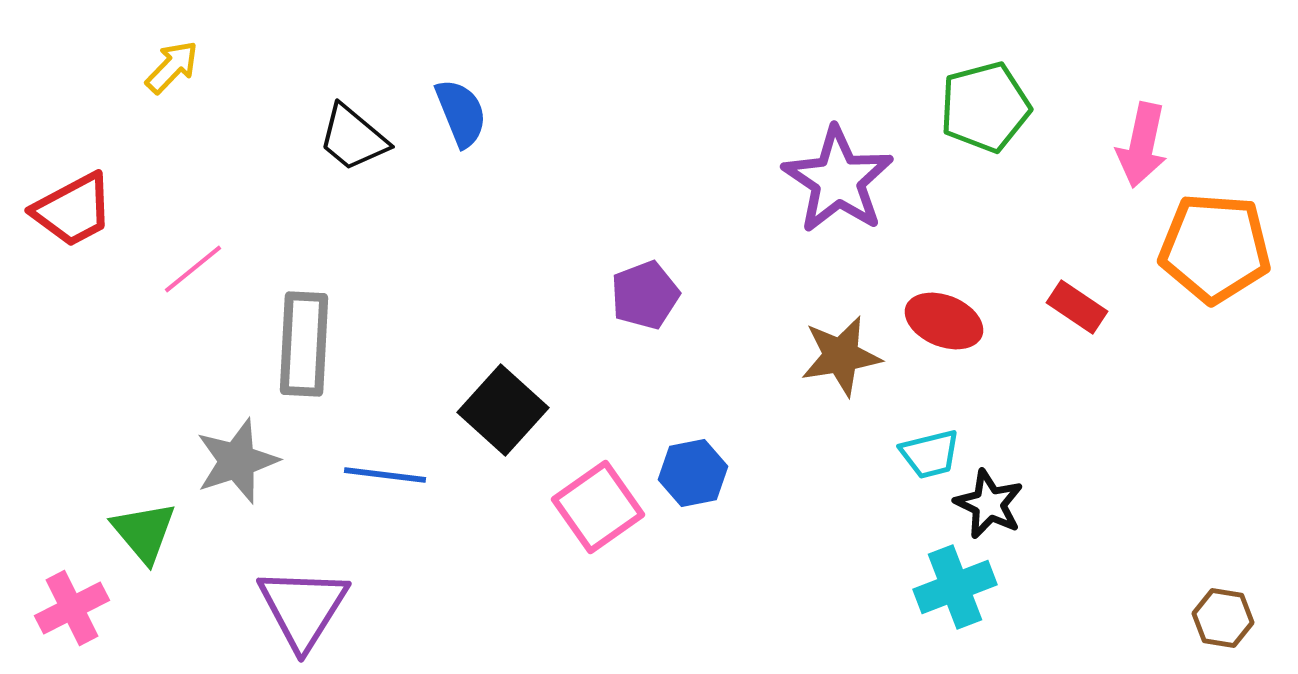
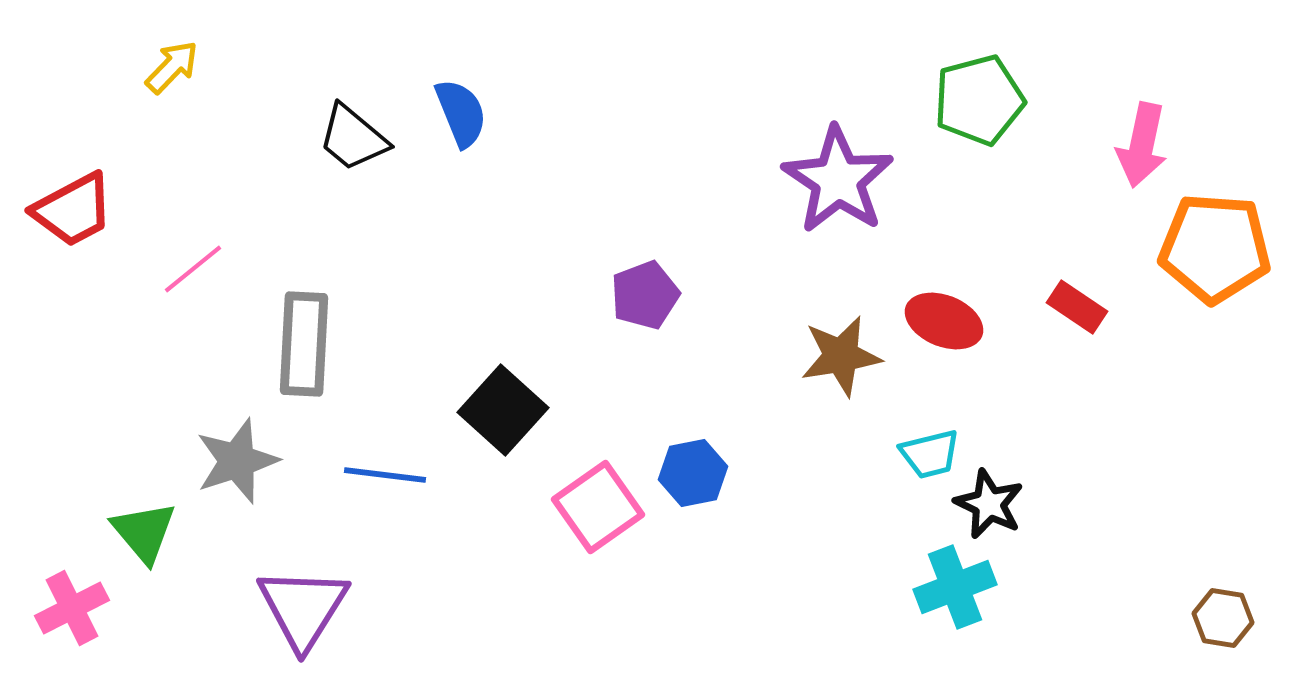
green pentagon: moved 6 px left, 7 px up
